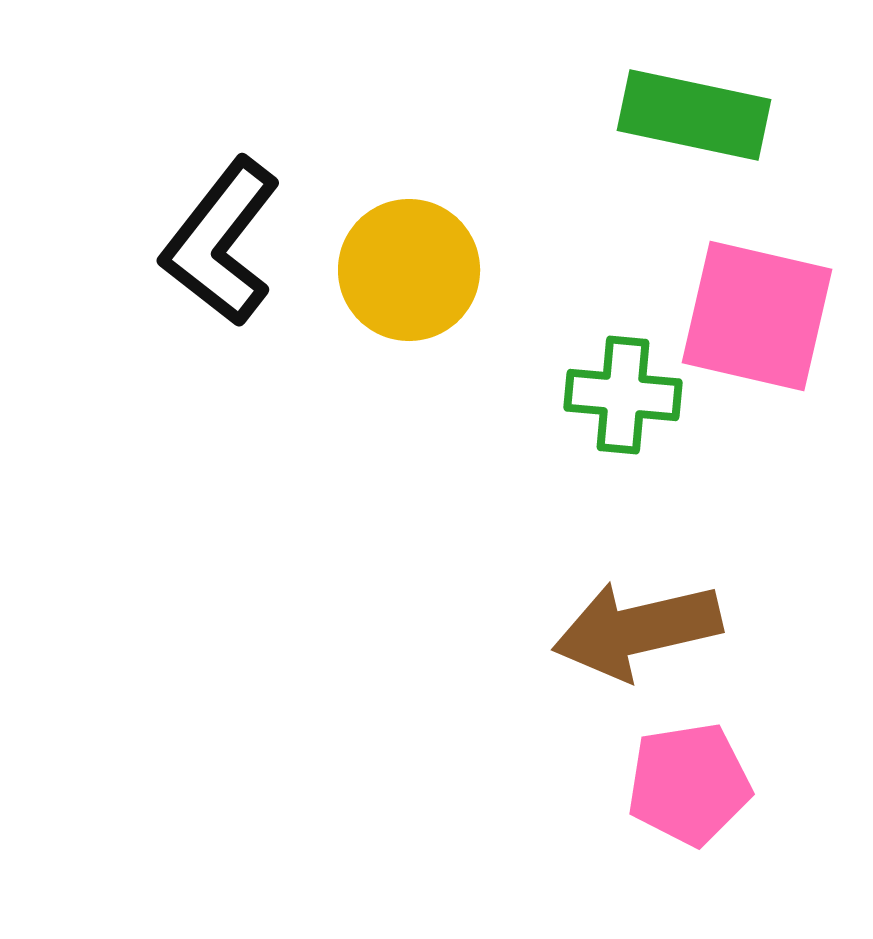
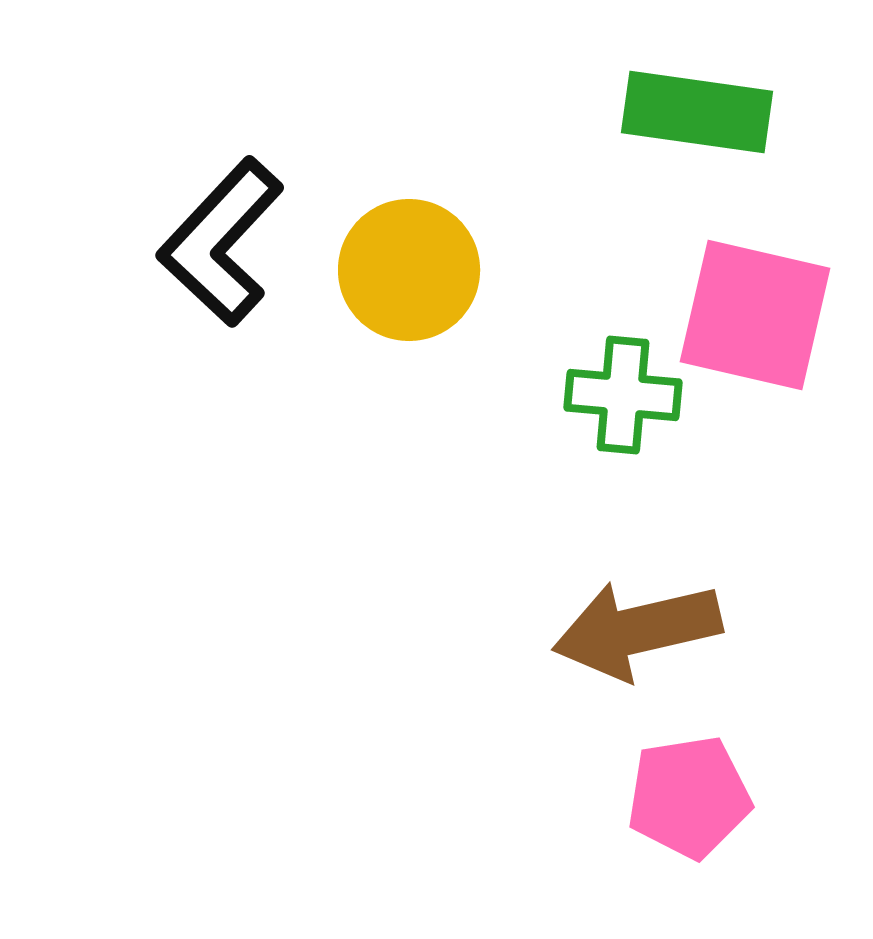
green rectangle: moved 3 px right, 3 px up; rotated 4 degrees counterclockwise
black L-shape: rotated 5 degrees clockwise
pink square: moved 2 px left, 1 px up
pink pentagon: moved 13 px down
